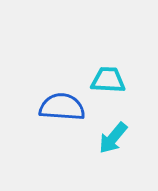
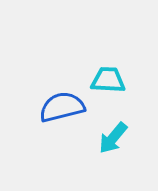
blue semicircle: rotated 18 degrees counterclockwise
